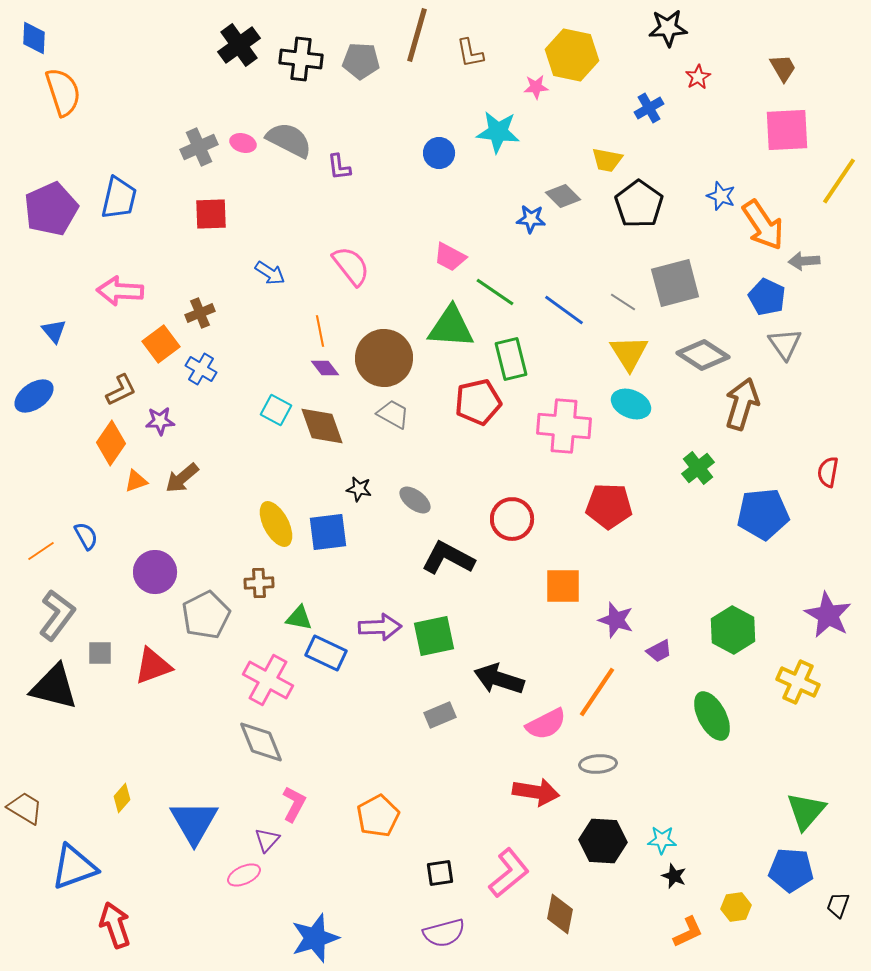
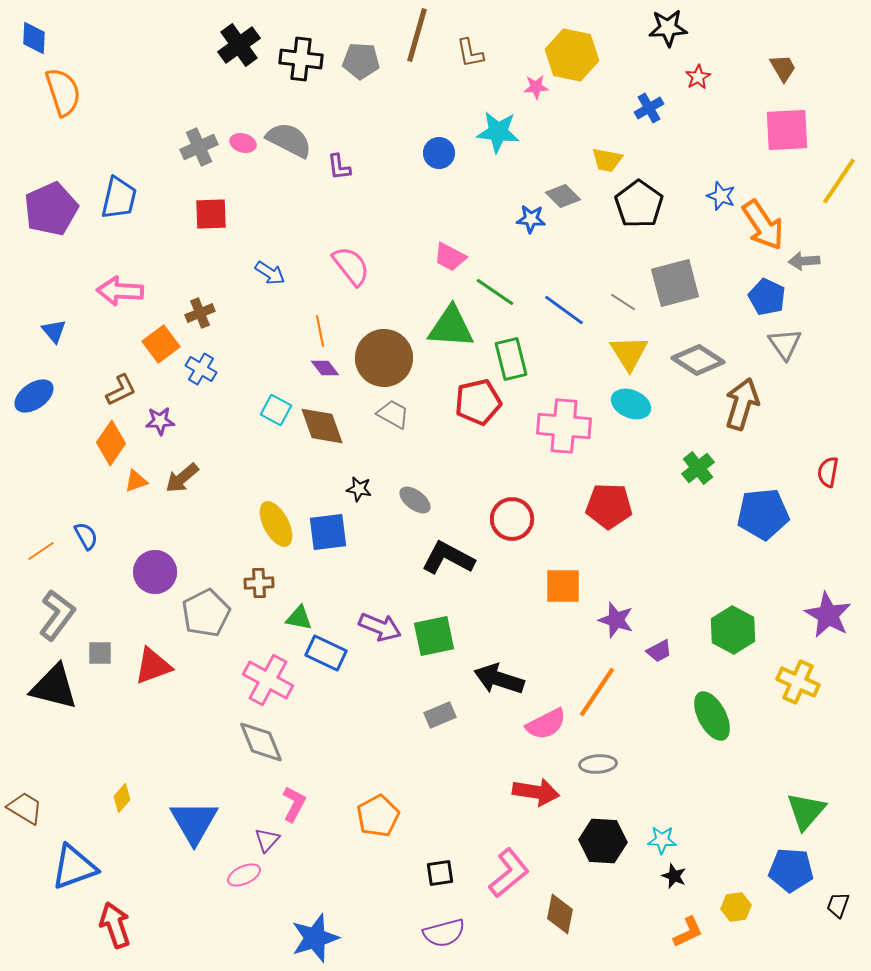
gray diamond at (703, 355): moved 5 px left, 5 px down
gray pentagon at (206, 615): moved 2 px up
purple arrow at (380, 627): rotated 24 degrees clockwise
